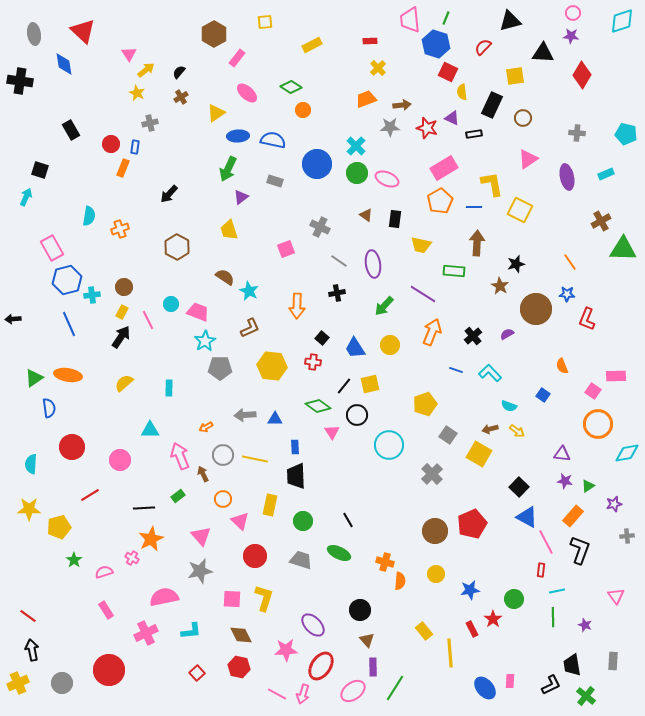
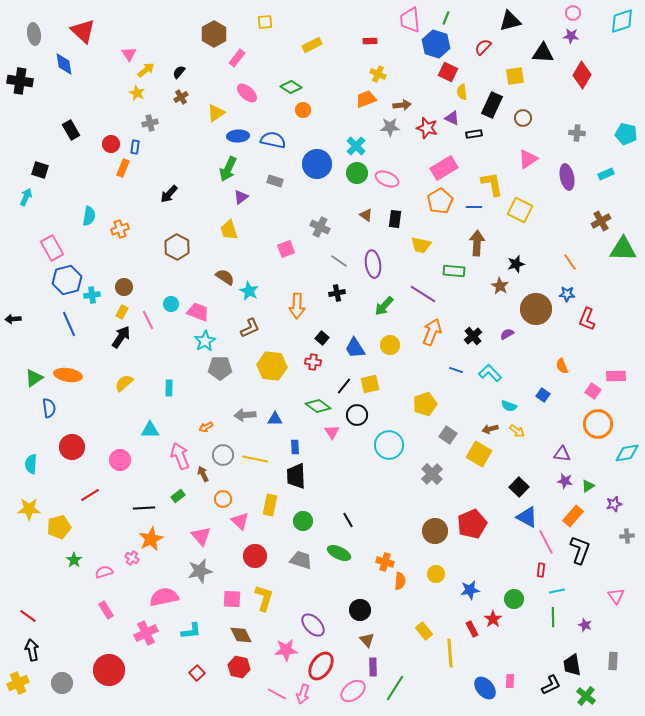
yellow cross at (378, 68): moved 6 px down; rotated 21 degrees counterclockwise
